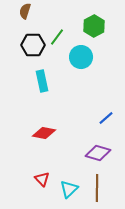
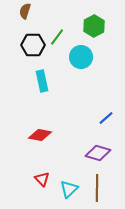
red diamond: moved 4 px left, 2 px down
